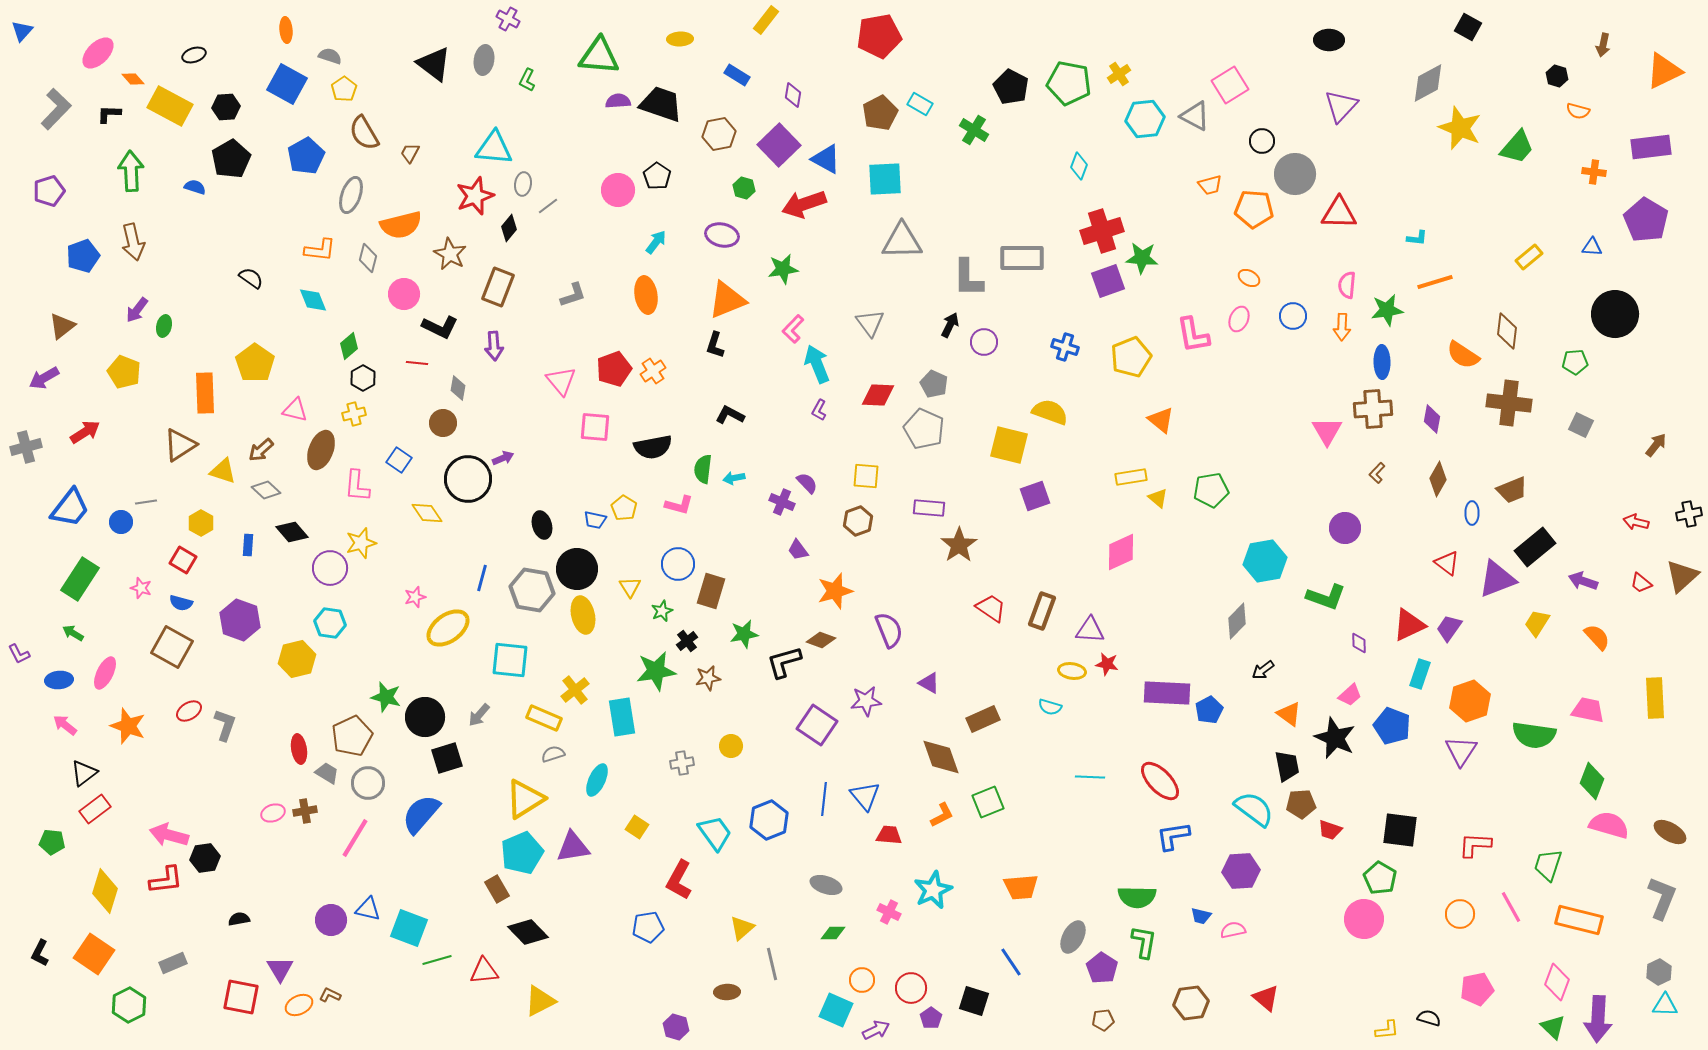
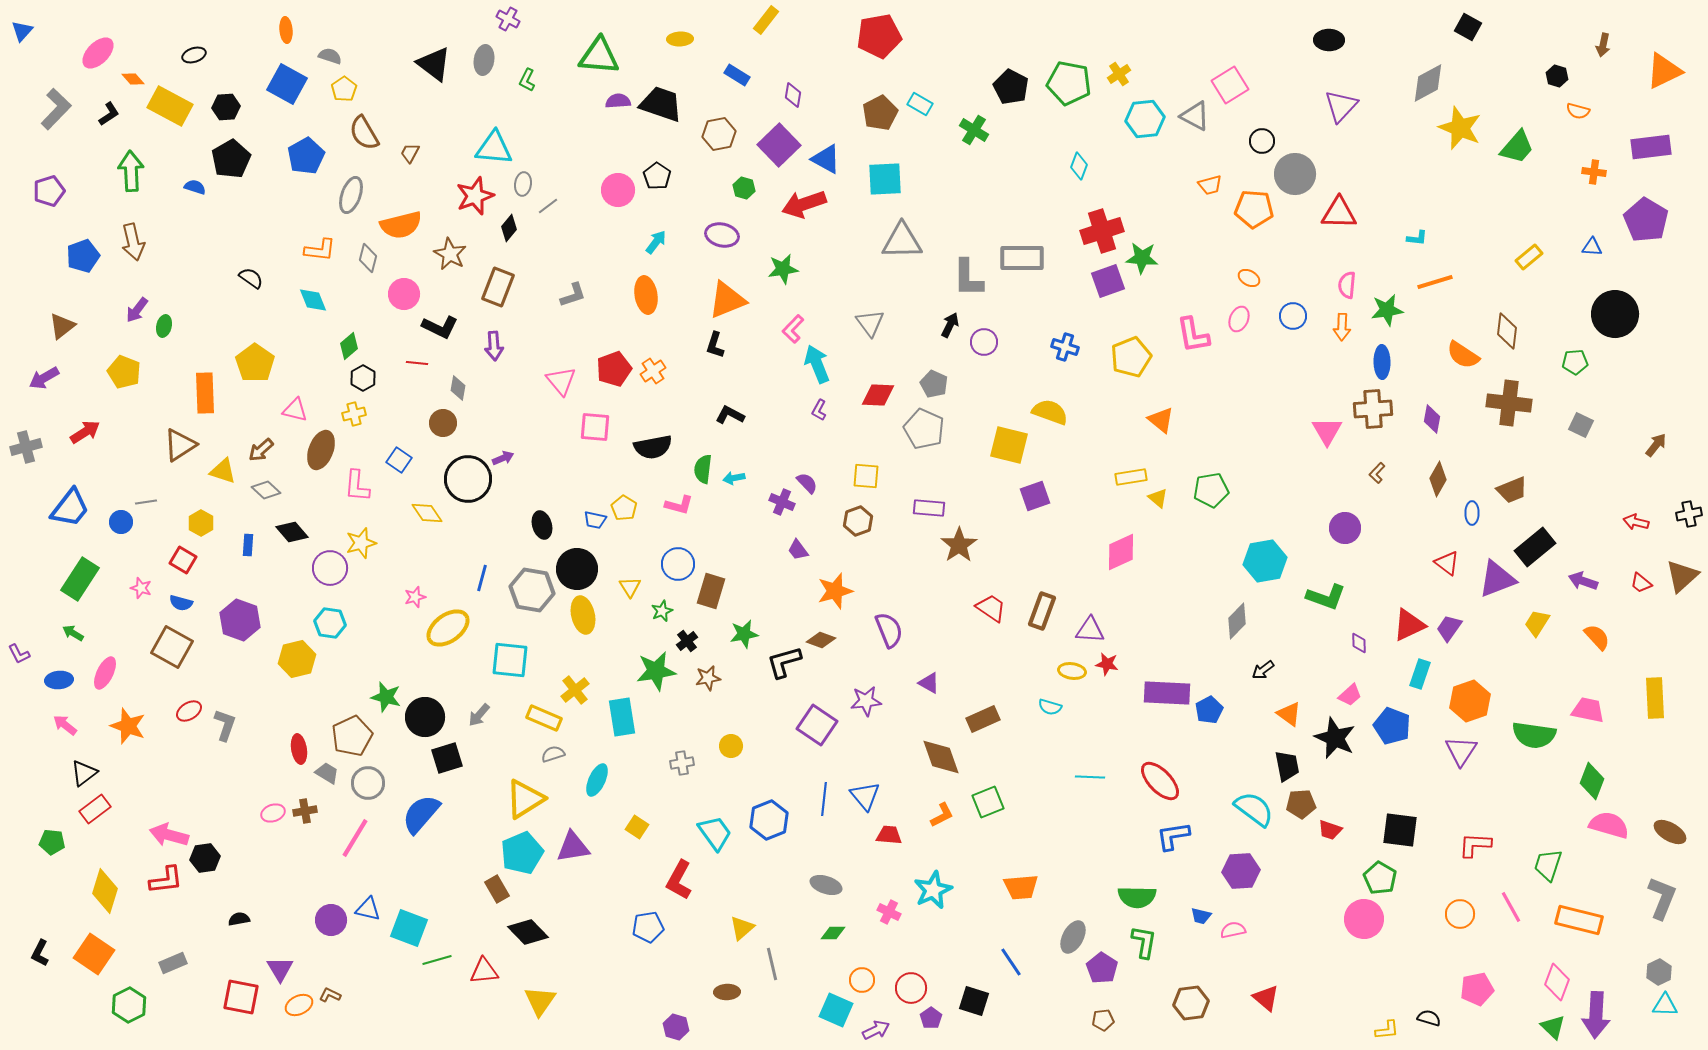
black L-shape at (109, 114): rotated 145 degrees clockwise
yellow triangle at (540, 1001): rotated 28 degrees counterclockwise
purple arrow at (1598, 1019): moved 2 px left, 4 px up
